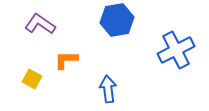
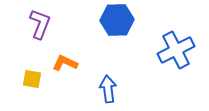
blue hexagon: rotated 8 degrees clockwise
purple L-shape: rotated 76 degrees clockwise
orange L-shape: moved 1 px left, 3 px down; rotated 25 degrees clockwise
yellow square: rotated 18 degrees counterclockwise
